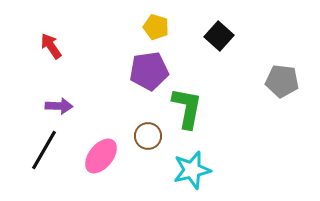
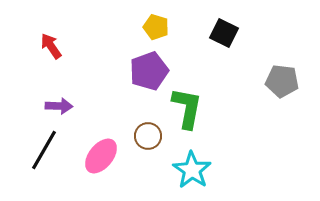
black square: moved 5 px right, 3 px up; rotated 16 degrees counterclockwise
purple pentagon: rotated 12 degrees counterclockwise
cyan star: rotated 24 degrees counterclockwise
